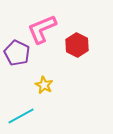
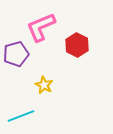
pink L-shape: moved 1 px left, 2 px up
purple pentagon: moved 1 px left, 1 px down; rotated 30 degrees clockwise
cyan line: rotated 8 degrees clockwise
